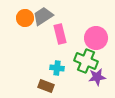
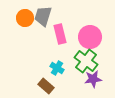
gray trapezoid: rotated 40 degrees counterclockwise
pink circle: moved 6 px left, 1 px up
green cross: rotated 15 degrees clockwise
cyan cross: rotated 24 degrees clockwise
purple star: moved 4 px left, 2 px down
brown rectangle: rotated 21 degrees clockwise
